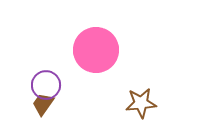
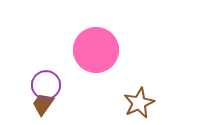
brown star: moved 2 px left; rotated 20 degrees counterclockwise
